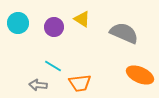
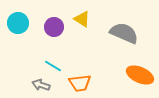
gray arrow: moved 3 px right; rotated 12 degrees clockwise
